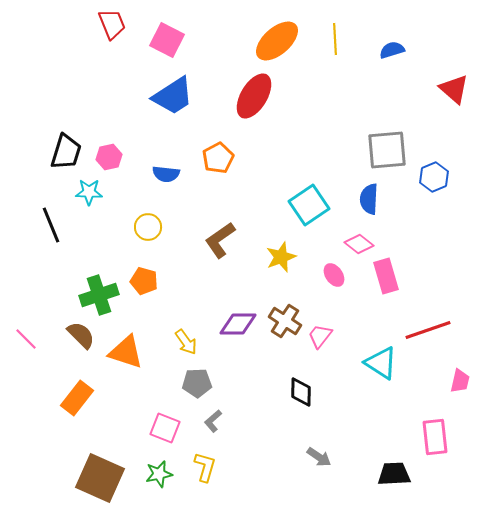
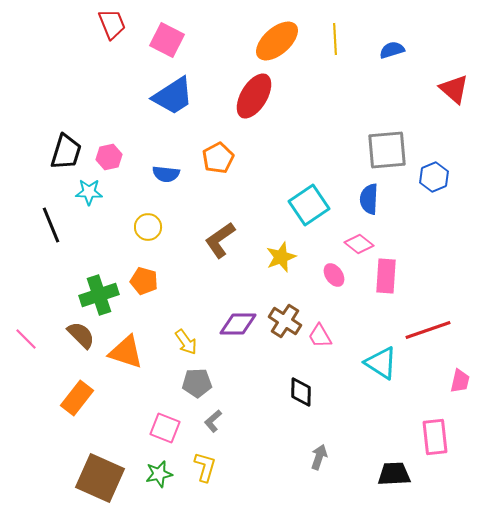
pink rectangle at (386, 276): rotated 20 degrees clockwise
pink trapezoid at (320, 336): rotated 68 degrees counterclockwise
gray arrow at (319, 457): rotated 105 degrees counterclockwise
